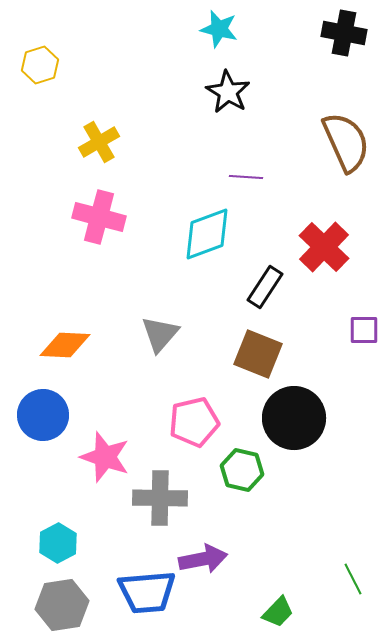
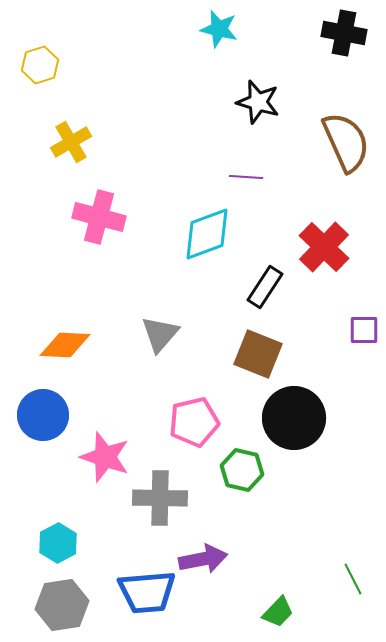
black star: moved 30 px right, 10 px down; rotated 15 degrees counterclockwise
yellow cross: moved 28 px left
